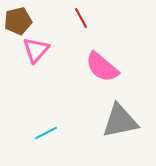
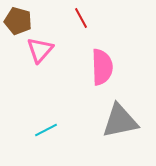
brown pentagon: rotated 28 degrees clockwise
pink triangle: moved 4 px right
pink semicircle: rotated 132 degrees counterclockwise
cyan line: moved 3 px up
